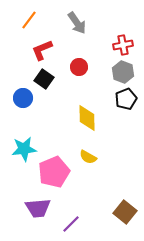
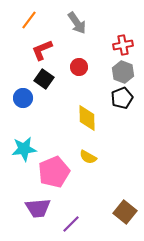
black pentagon: moved 4 px left, 1 px up
